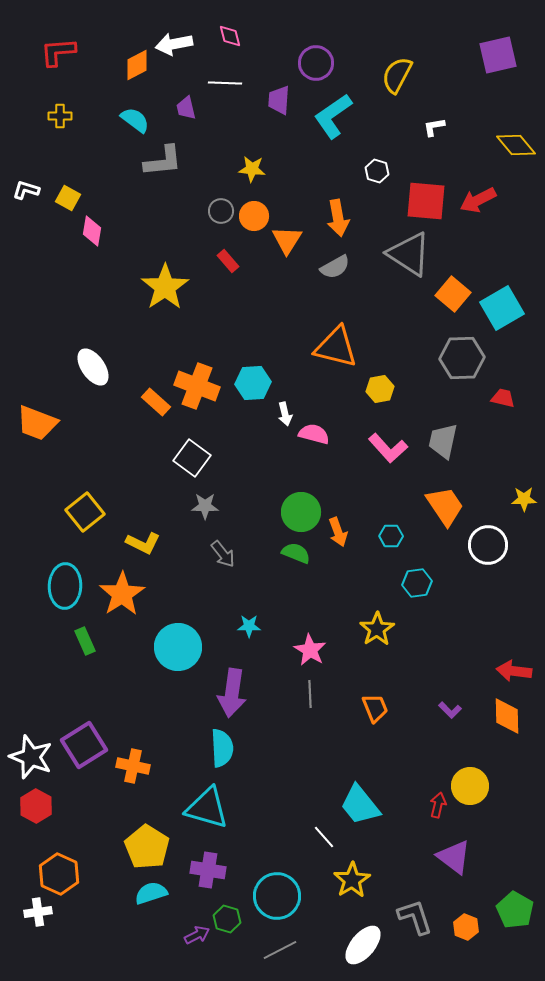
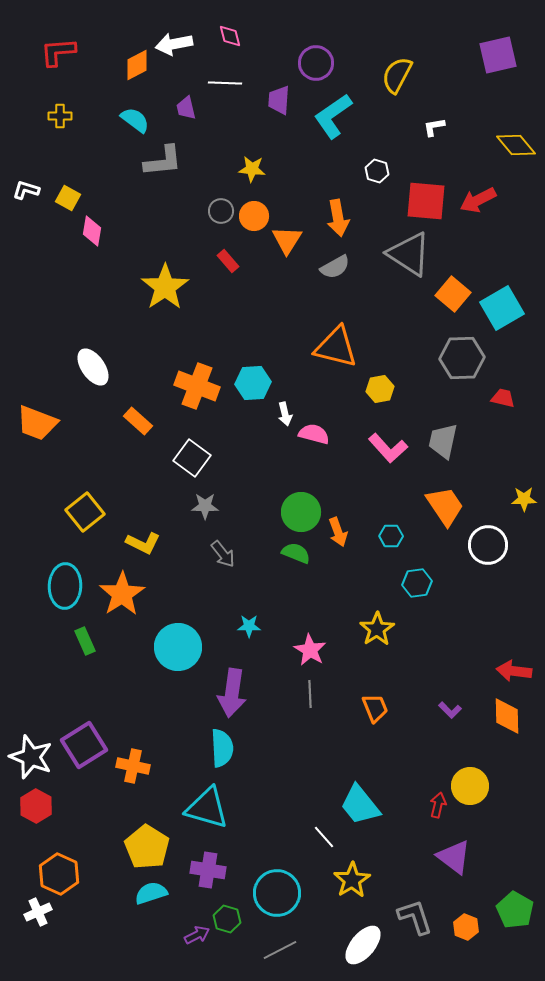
orange rectangle at (156, 402): moved 18 px left, 19 px down
cyan circle at (277, 896): moved 3 px up
white cross at (38, 912): rotated 16 degrees counterclockwise
